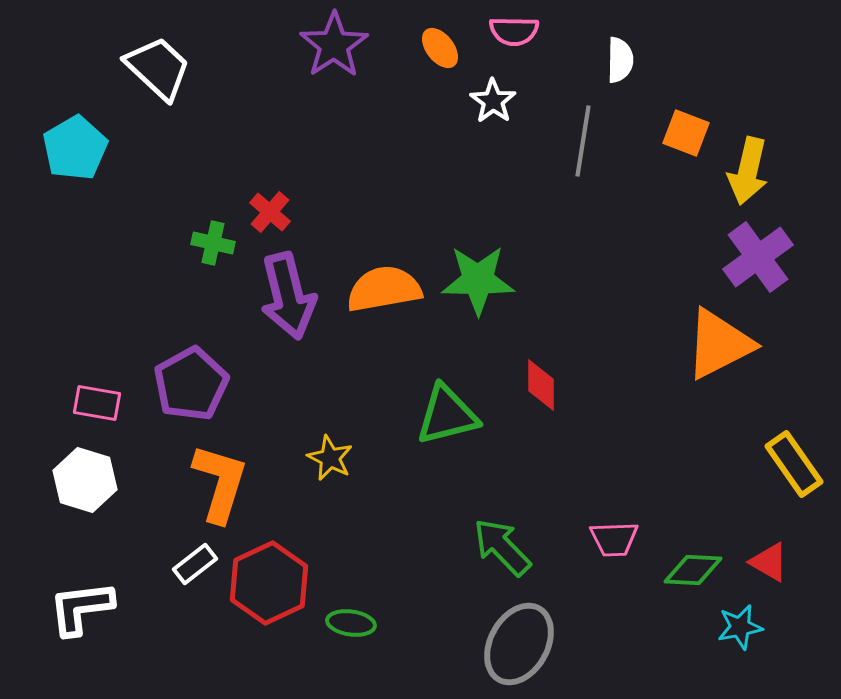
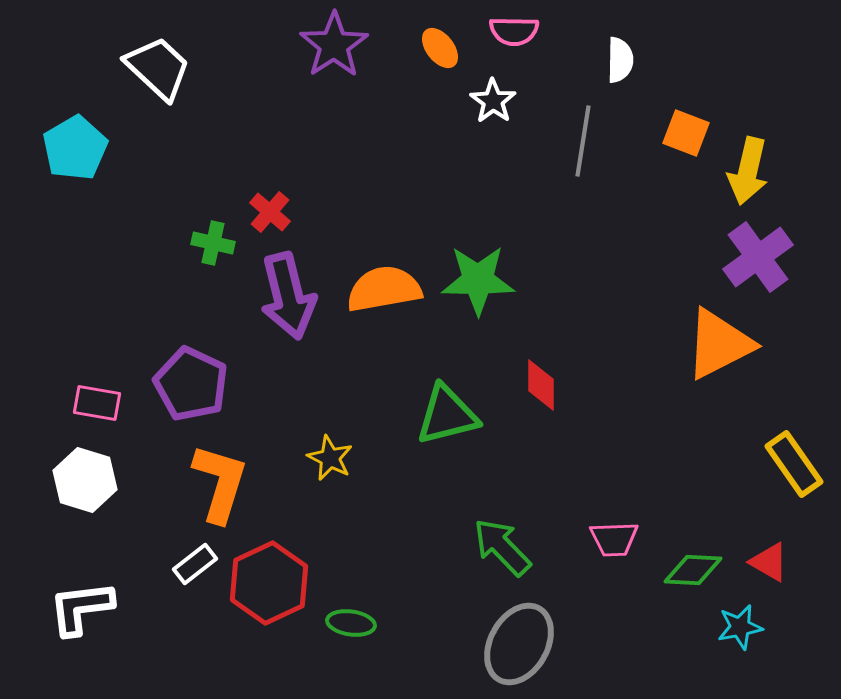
purple pentagon: rotated 18 degrees counterclockwise
